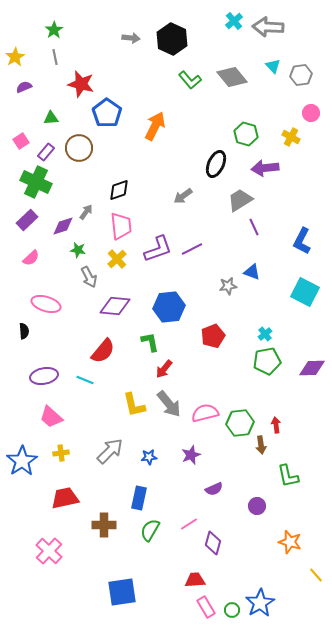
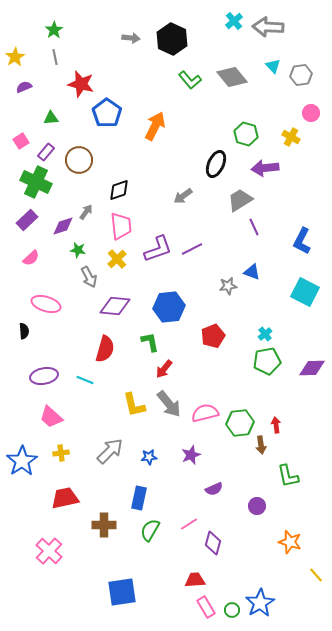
brown circle at (79, 148): moved 12 px down
red semicircle at (103, 351): moved 2 px right, 2 px up; rotated 24 degrees counterclockwise
